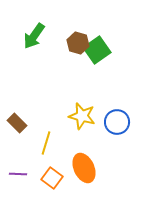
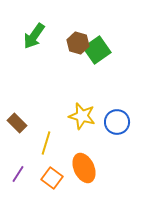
purple line: rotated 60 degrees counterclockwise
